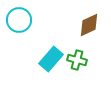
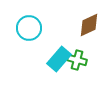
cyan circle: moved 10 px right, 8 px down
cyan rectangle: moved 8 px right
